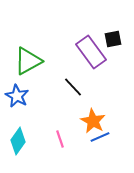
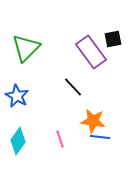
green triangle: moved 2 px left, 13 px up; rotated 16 degrees counterclockwise
orange star: rotated 20 degrees counterclockwise
blue line: rotated 30 degrees clockwise
